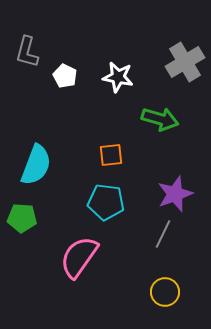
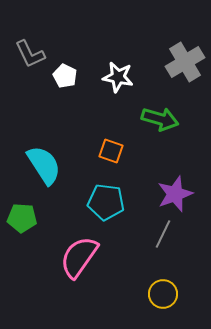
gray L-shape: moved 3 px right, 2 px down; rotated 40 degrees counterclockwise
orange square: moved 4 px up; rotated 25 degrees clockwise
cyan semicircle: moved 8 px right; rotated 54 degrees counterclockwise
yellow circle: moved 2 px left, 2 px down
